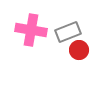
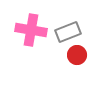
red circle: moved 2 px left, 5 px down
